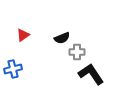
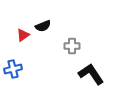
black semicircle: moved 19 px left, 12 px up
gray cross: moved 5 px left, 6 px up
